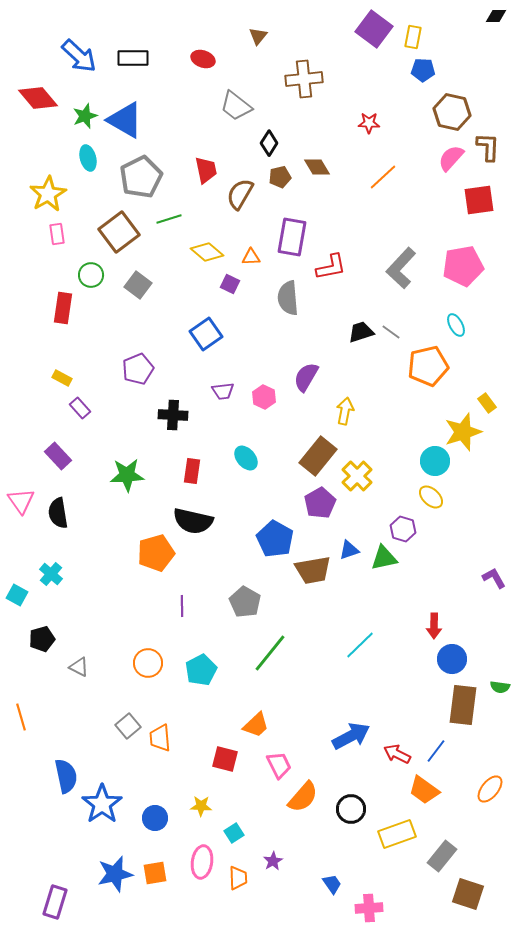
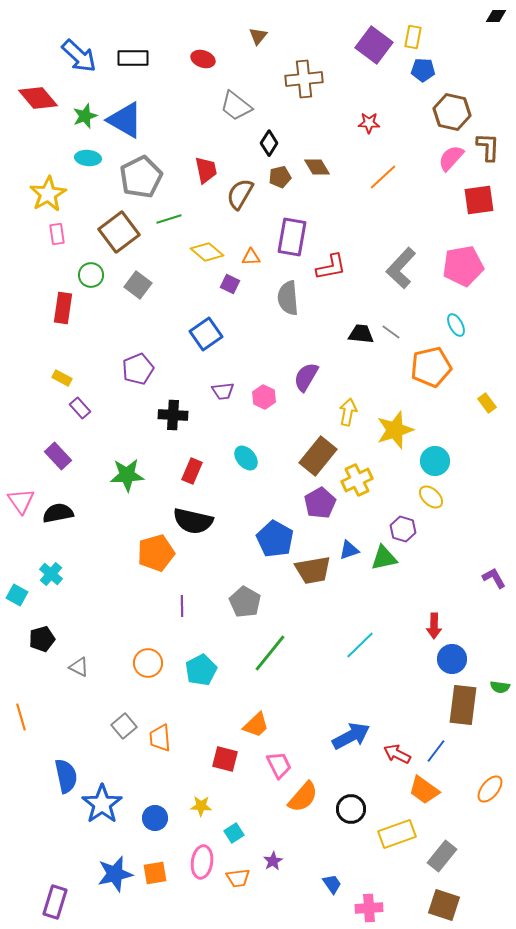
purple square at (374, 29): moved 16 px down
cyan ellipse at (88, 158): rotated 70 degrees counterclockwise
black trapezoid at (361, 332): moved 2 px down; rotated 24 degrees clockwise
orange pentagon at (428, 366): moved 3 px right, 1 px down
yellow arrow at (345, 411): moved 3 px right, 1 px down
yellow star at (463, 432): moved 68 px left, 2 px up
red rectangle at (192, 471): rotated 15 degrees clockwise
yellow cross at (357, 476): moved 4 px down; rotated 20 degrees clockwise
black semicircle at (58, 513): rotated 88 degrees clockwise
gray square at (128, 726): moved 4 px left
orange trapezoid at (238, 878): rotated 85 degrees clockwise
brown square at (468, 894): moved 24 px left, 11 px down
